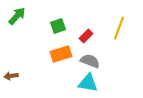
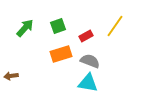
green arrow: moved 8 px right, 12 px down
yellow line: moved 4 px left, 2 px up; rotated 15 degrees clockwise
red rectangle: rotated 16 degrees clockwise
